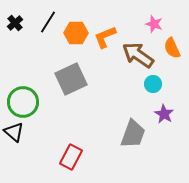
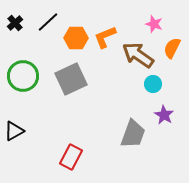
black line: rotated 15 degrees clockwise
orange hexagon: moved 5 px down
orange semicircle: rotated 50 degrees clockwise
green circle: moved 26 px up
purple star: moved 1 px down
black triangle: moved 1 px up; rotated 50 degrees clockwise
